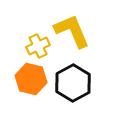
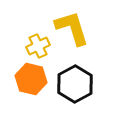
yellow L-shape: moved 3 px up; rotated 6 degrees clockwise
black hexagon: moved 2 px right, 1 px down
